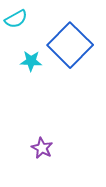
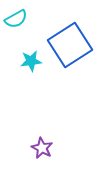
blue square: rotated 12 degrees clockwise
cyan star: rotated 10 degrees counterclockwise
